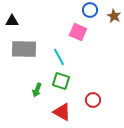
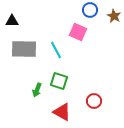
cyan line: moved 3 px left, 7 px up
green square: moved 2 px left
red circle: moved 1 px right, 1 px down
